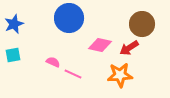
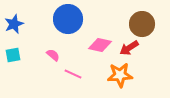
blue circle: moved 1 px left, 1 px down
pink semicircle: moved 7 px up; rotated 16 degrees clockwise
